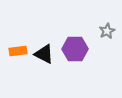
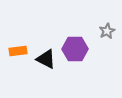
black triangle: moved 2 px right, 5 px down
